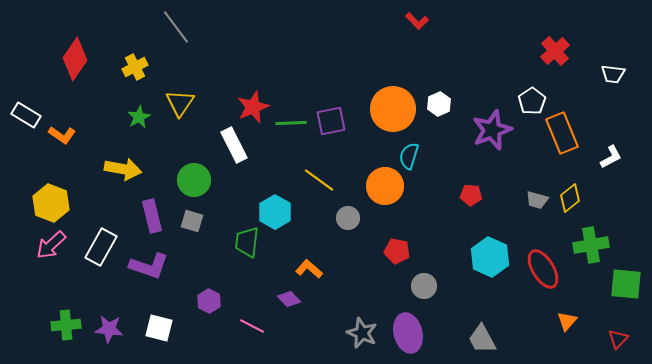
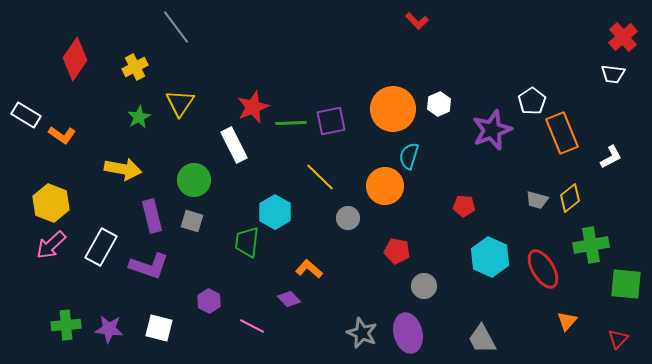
red cross at (555, 51): moved 68 px right, 14 px up
yellow line at (319, 180): moved 1 px right, 3 px up; rotated 8 degrees clockwise
red pentagon at (471, 195): moved 7 px left, 11 px down
